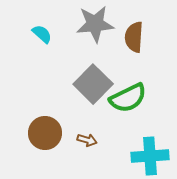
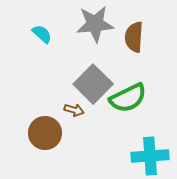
brown arrow: moved 13 px left, 30 px up
